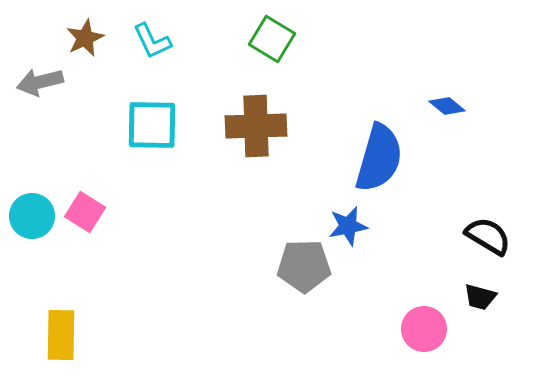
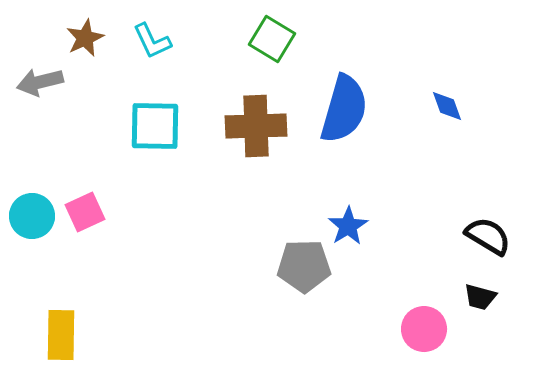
blue diamond: rotated 30 degrees clockwise
cyan square: moved 3 px right, 1 px down
blue semicircle: moved 35 px left, 49 px up
pink square: rotated 33 degrees clockwise
blue star: rotated 21 degrees counterclockwise
